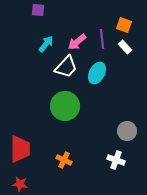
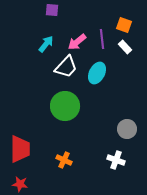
purple square: moved 14 px right
gray circle: moved 2 px up
